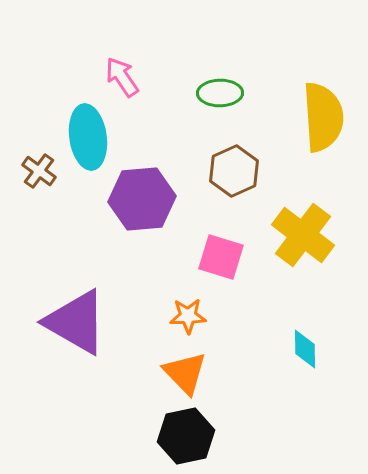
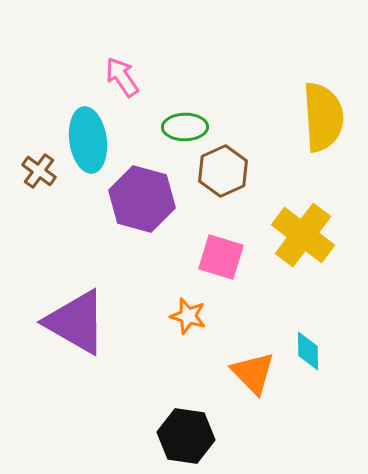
green ellipse: moved 35 px left, 34 px down
cyan ellipse: moved 3 px down
brown hexagon: moved 11 px left
purple hexagon: rotated 20 degrees clockwise
orange star: rotated 18 degrees clockwise
cyan diamond: moved 3 px right, 2 px down
orange triangle: moved 68 px right
black hexagon: rotated 20 degrees clockwise
